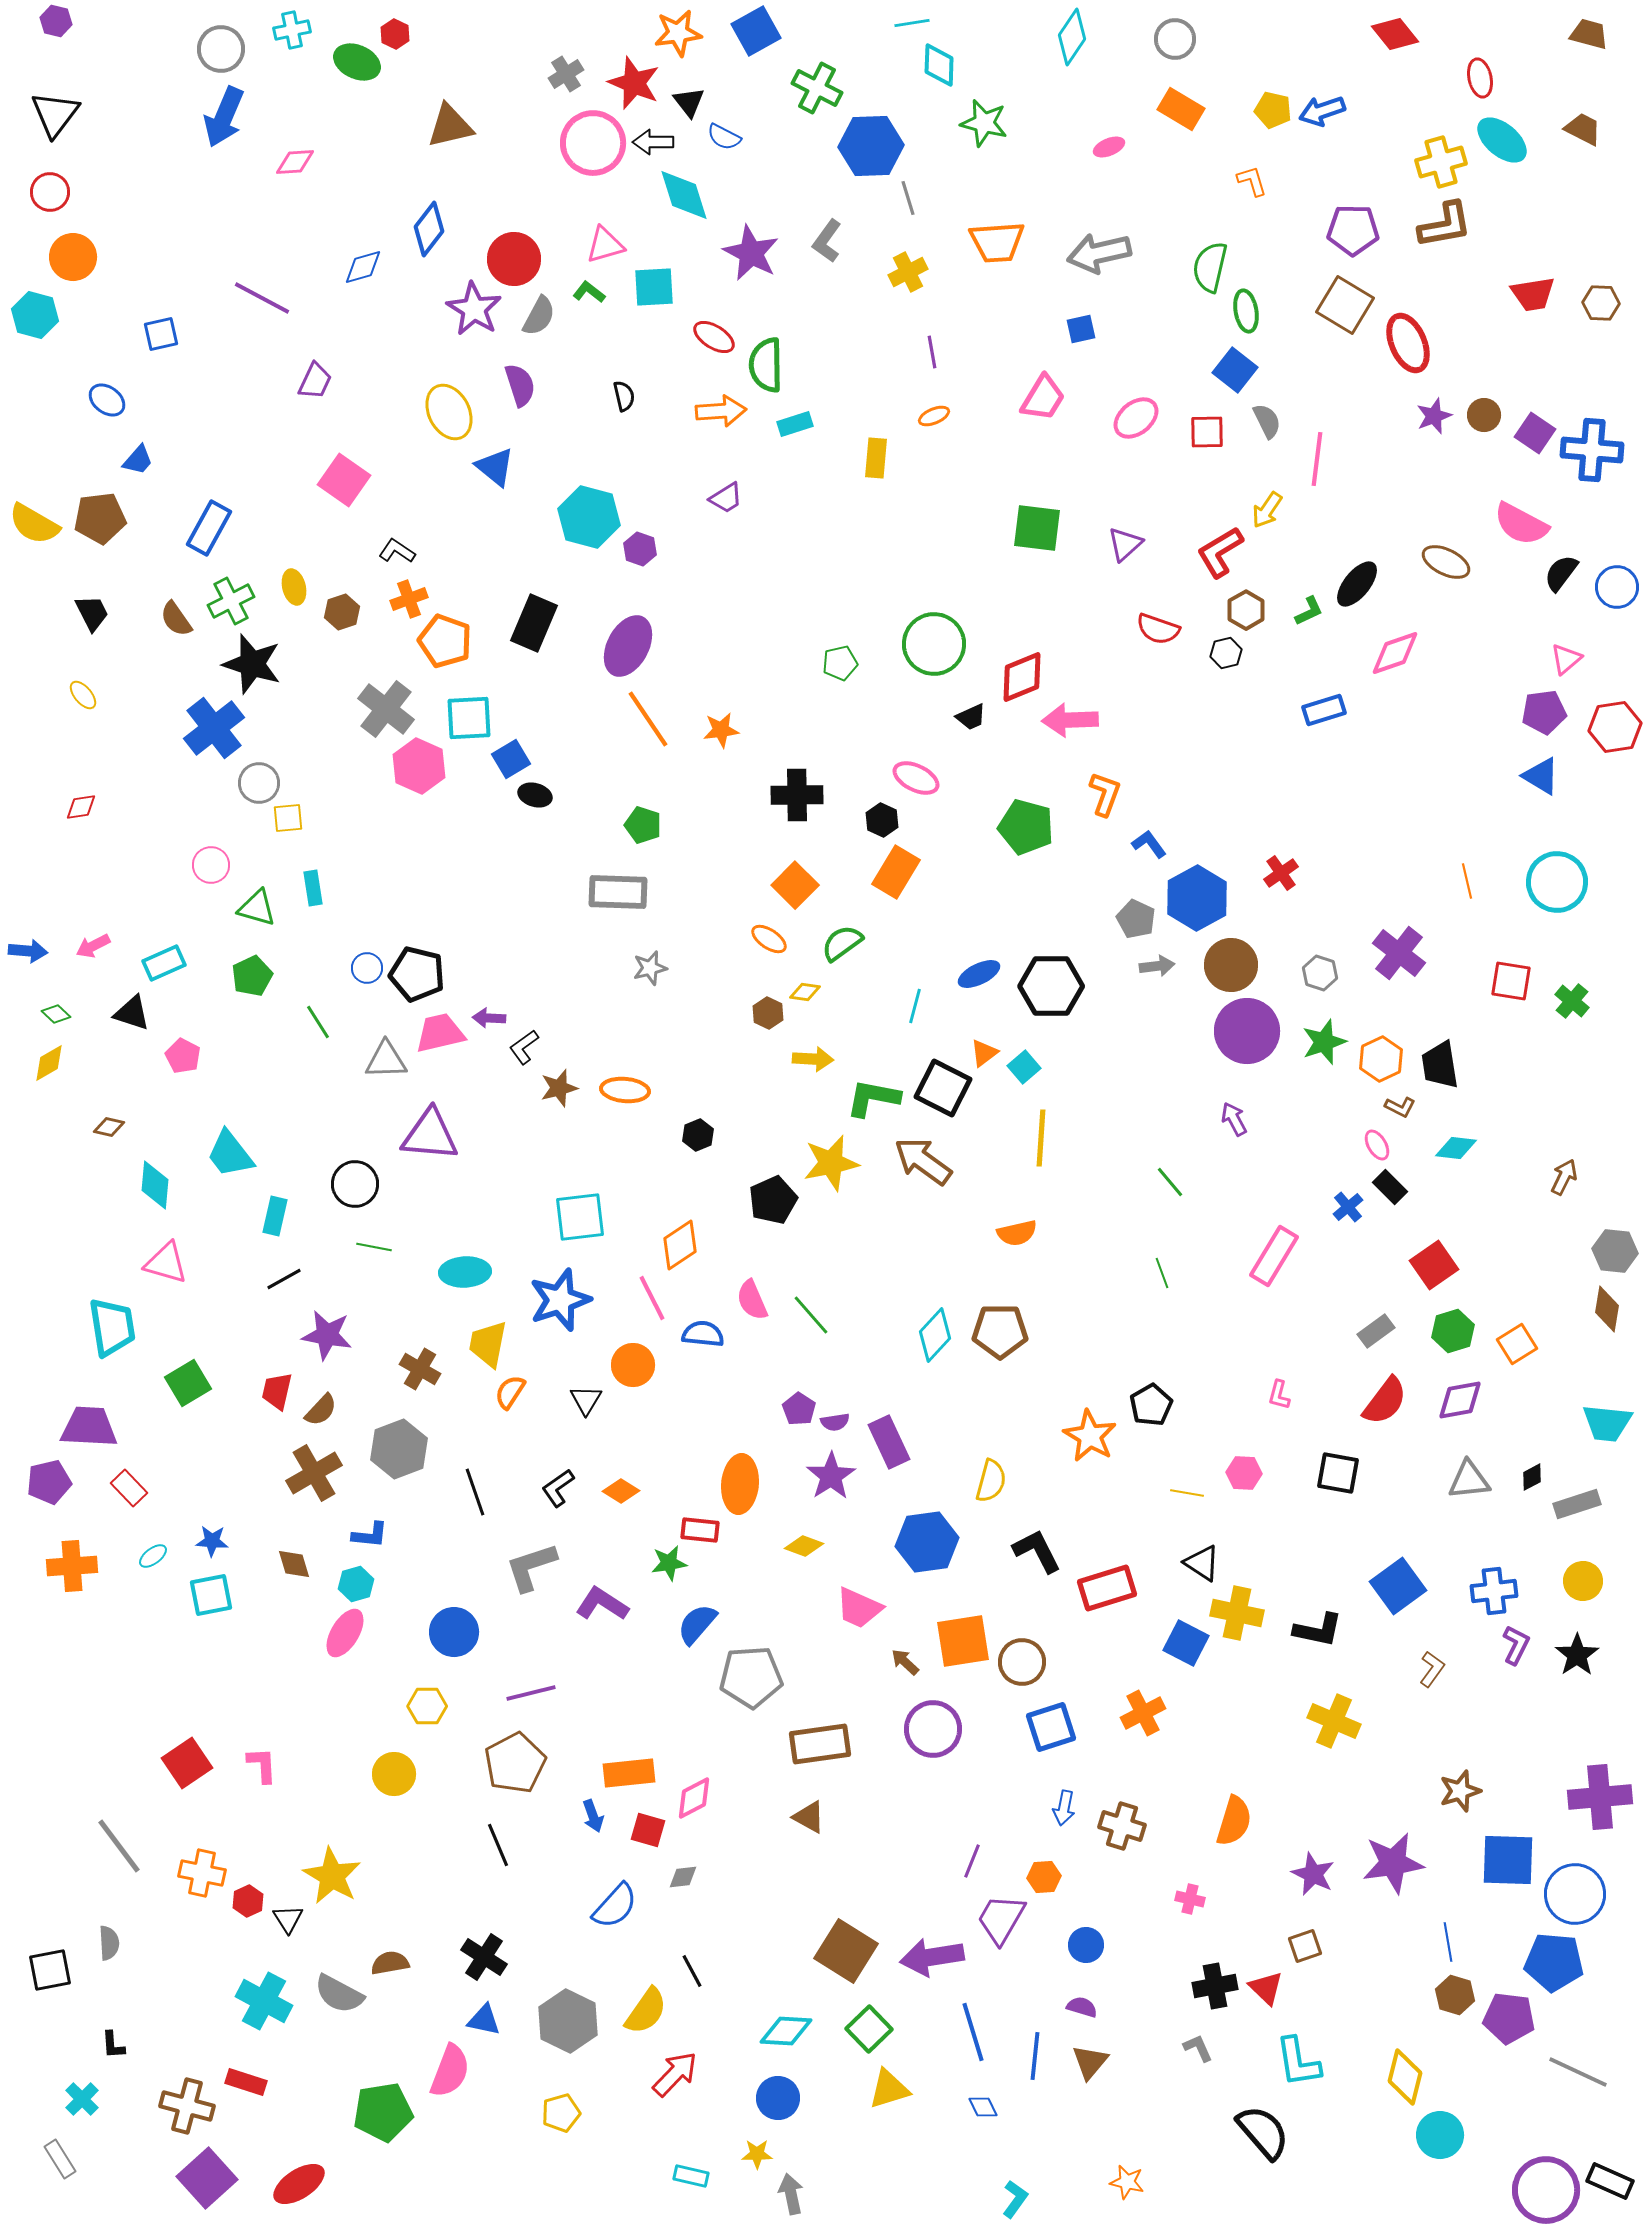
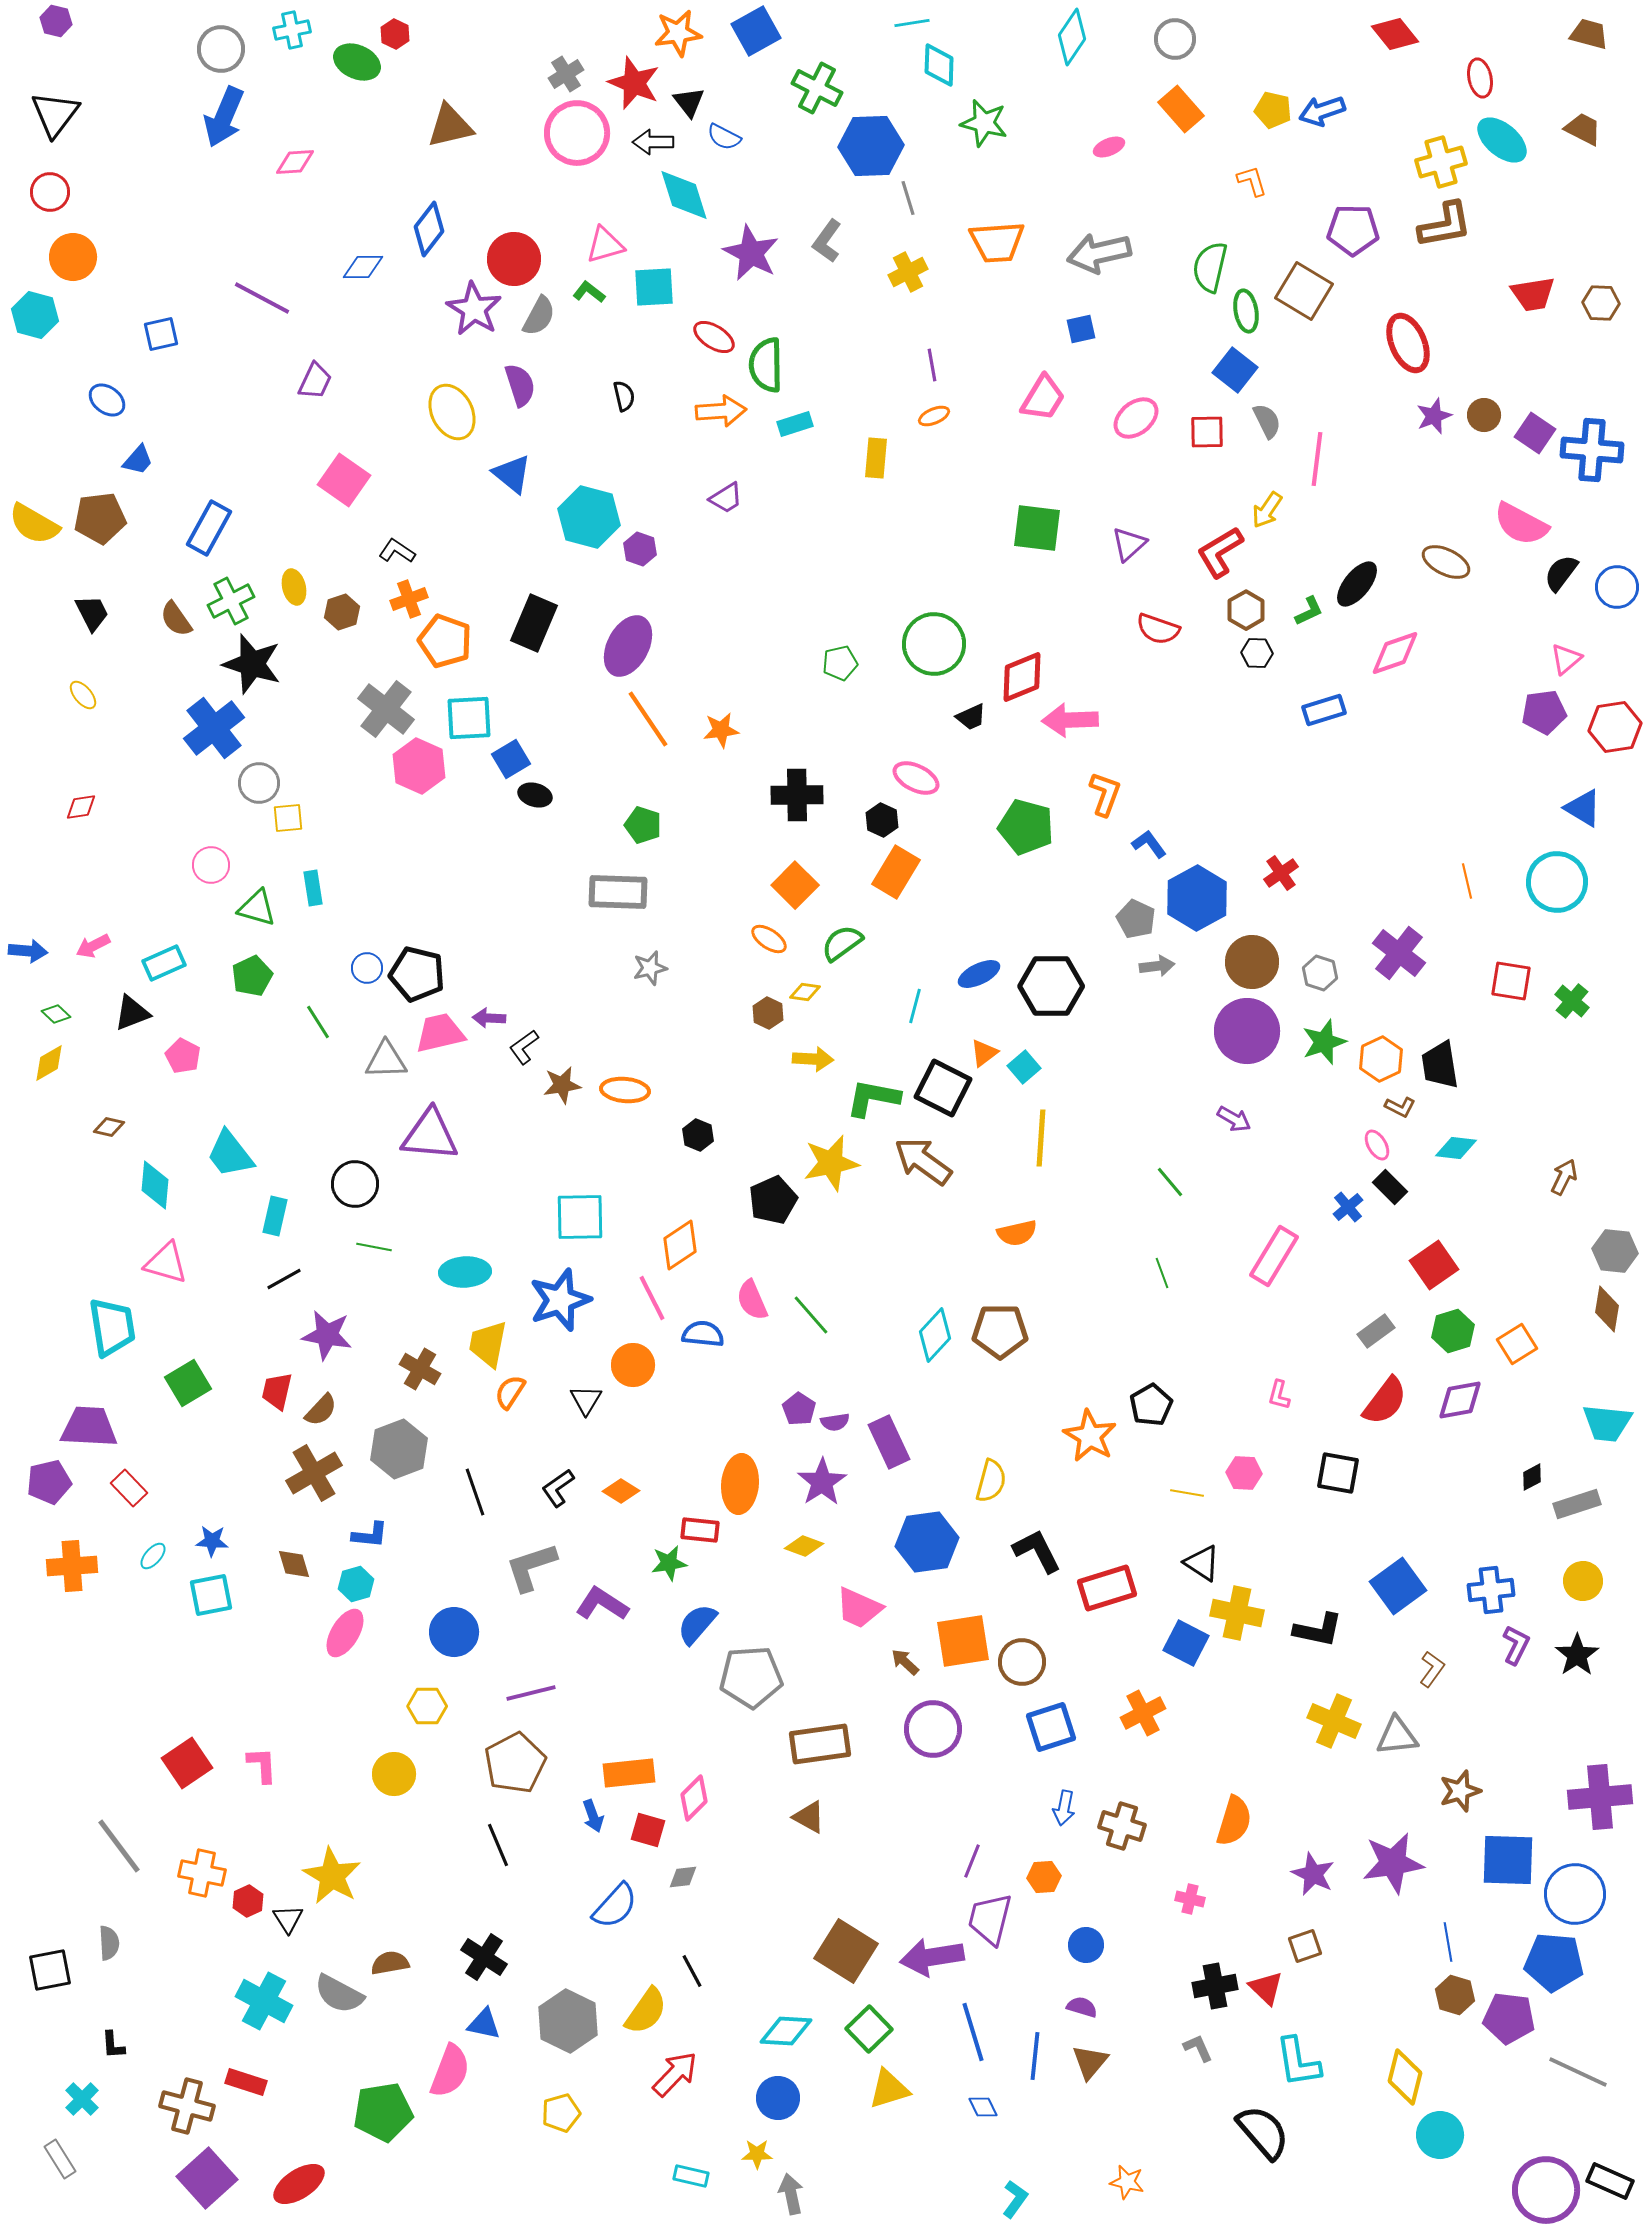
orange rectangle at (1181, 109): rotated 18 degrees clockwise
pink circle at (593, 143): moved 16 px left, 10 px up
blue diamond at (363, 267): rotated 15 degrees clockwise
brown square at (1345, 305): moved 41 px left, 14 px up
purple line at (932, 352): moved 13 px down
yellow ellipse at (449, 412): moved 3 px right
blue triangle at (495, 467): moved 17 px right, 7 px down
purple triangle at (1125, 544): moved 4 px right
black hexagon at (1226, 653): moved 31 px right; rotated 16 degrees clockwise
blue triangle at (1541, 776): moved 42 px right, 32 px down
brown circle at (1231, 965): moved 21 px right, 3 px up
black triangle at (132, 1013): rotated 39 degrees counterclockwise
brown star at (559, 1088): moved 3 px right, 3 px up; rotated 6 degrees clockwise
purple arrow at (1234, 1119): rotated 148 degrees clockwise
black hexagon at (698, 1135): rotated 16 degrees counterclockwise
cyan square at (580, 1217): rotated 6 degrees clockwise
purple star at (831, 1476): moved 9 px left, 6 px down
gray triangle at (1469, 1480): moved 72 px left, 256 px down
cyan ellipse at (153, 1556): rotated 12 degrees counterclockwise
blue cross at (1494, 1591): moved 3 px left, 1 px up
pink diamond at (694, 1798): rotated 18 degrees counterclockwise
purple trapezoid at (1001, 1919): moved 11 px left; rotated 16 degrees counterclockwise
blue triangle at (484, 2020): moved 4 px down
